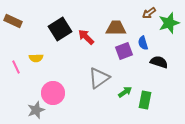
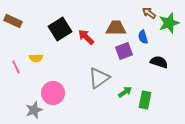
brown arrow: rotated 72 degrees clockwise
blue semicircle: moved 6 px up
gray star: moved 2 px left
